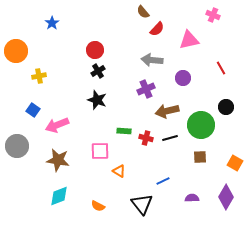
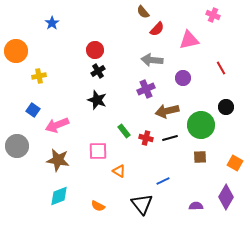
green rectangle: rotated 48 degrees clockwise
pink square: moved 2 px left
purple semicircle: moved 4 px right, 8 px down
